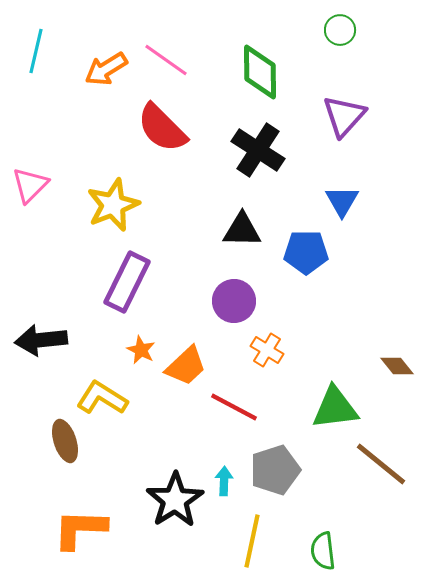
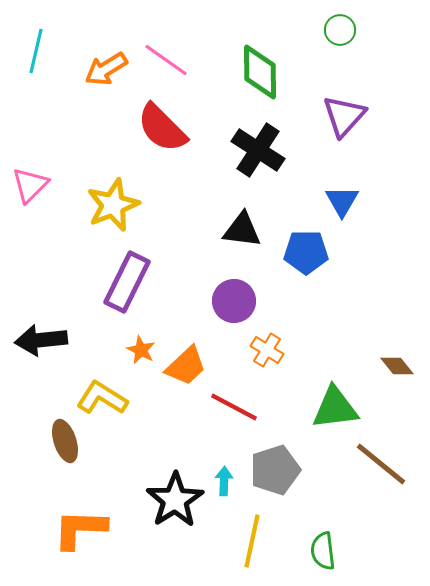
black triangle: rotated 6 degrees clockwise
